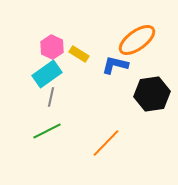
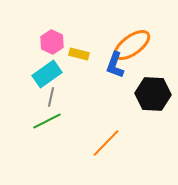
orange ellipse: moved 5 px left, 5 px down
pink hexagon: moved 5 px up
yellow rectangle: rotated 18 degrees counterclockwise
blue L-shape: rotated 84 degrees counterclockwise
black hexagon: moved 1 px right; rotated 12 degrees clockwise
green line: moved 10 px up
